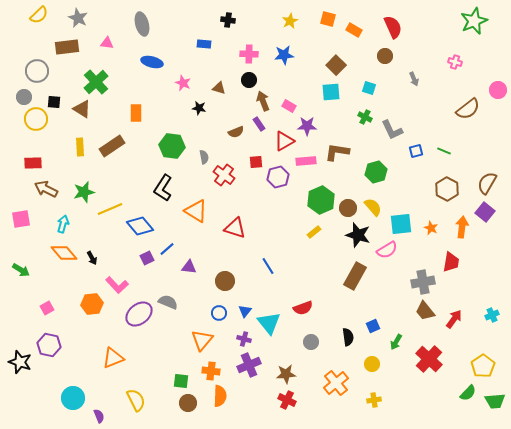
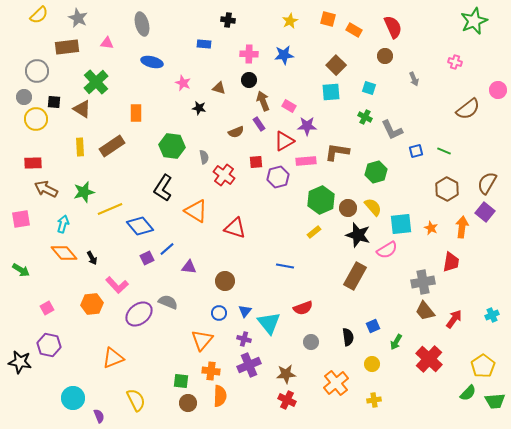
blue line at (268, 266): moved 17 px right; rotated 48 degrees counterclockwise
black star at (20, 362): rotated 10 degrees counterclockwise
